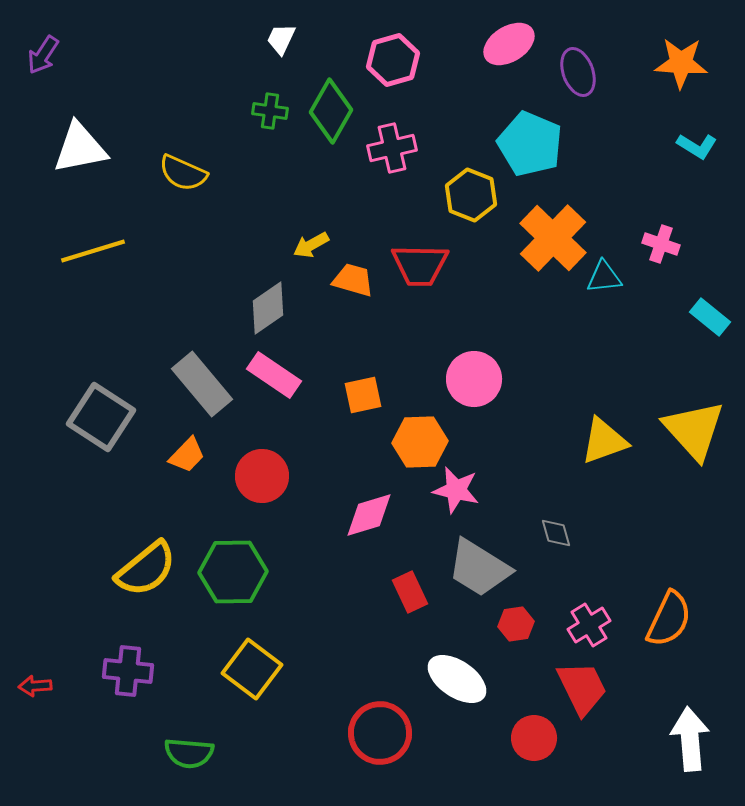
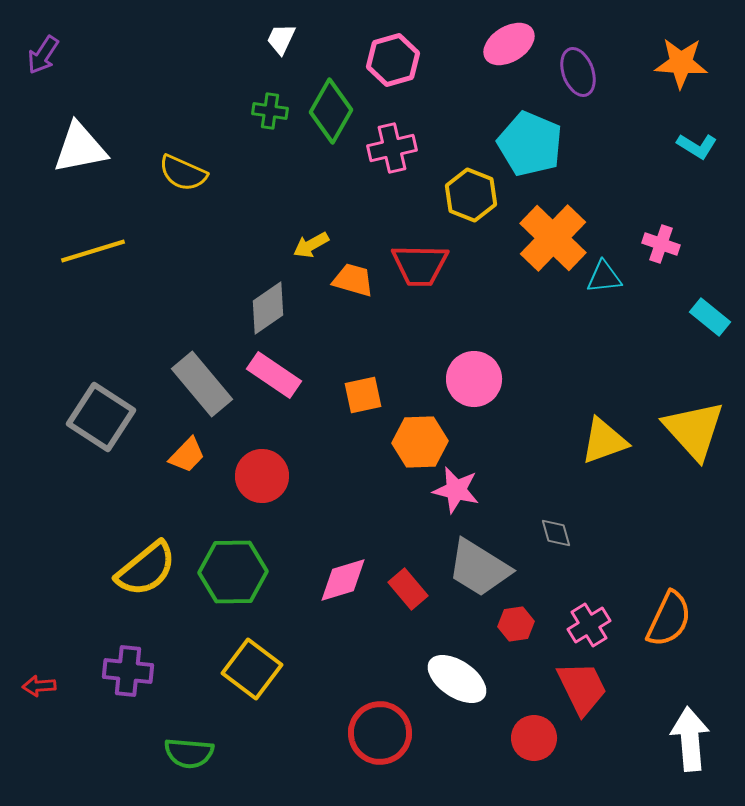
pink diamond at (369, 515): moved 26 px left, 65 px down
red rectangle at (410, 592): moved 2 px left, 3 px up; rotated 15 degrees counterclockwise
red arrow at (35, 686): moved 4 px right
